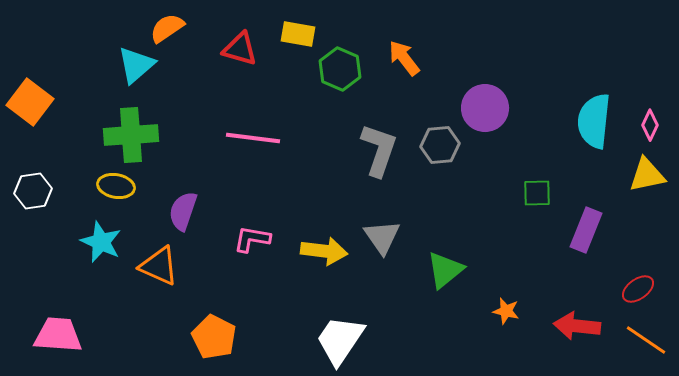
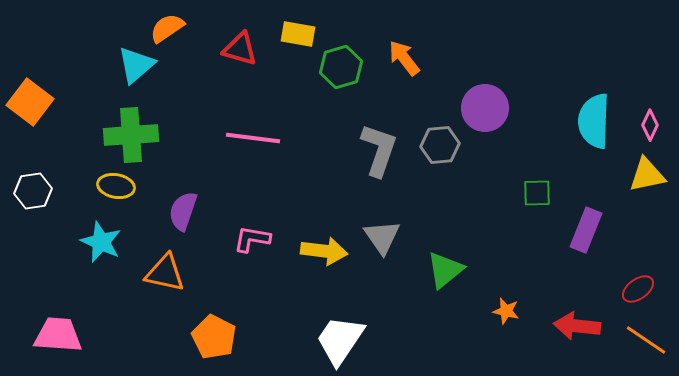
green hexagon: moved 1 px right, 2 px up; rotated 21 degrees clockwise
cyan semicircle: rotated 4 degrees counterclockwise
orange triangle: moved 6 px right, 7 px down; rotated 12 degrees counterclockwise
